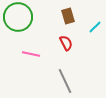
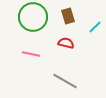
green circle: moved 15 px right
red semicircle: rotated 49 degrees counterclockwise
gray line: rotated 35 degrees counterclockwise
